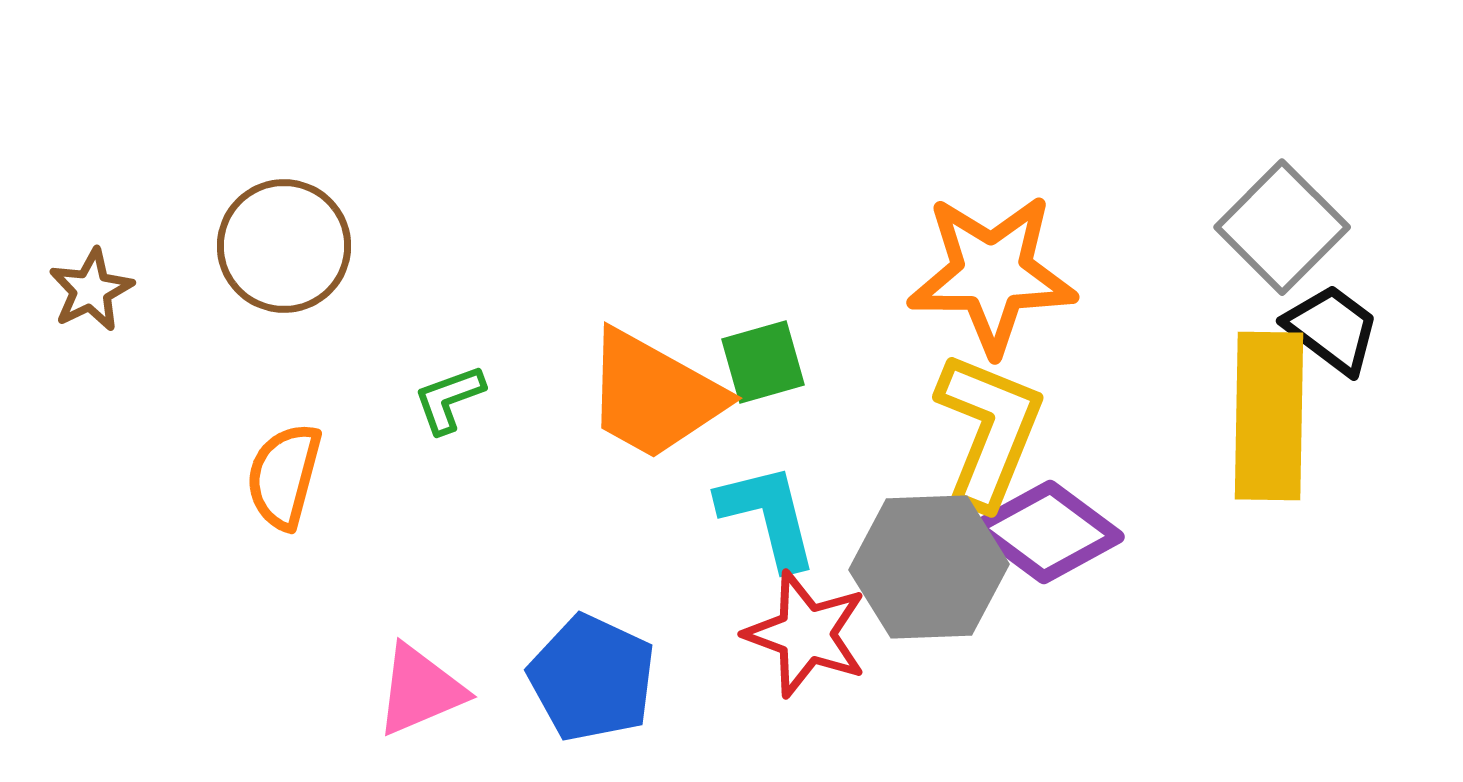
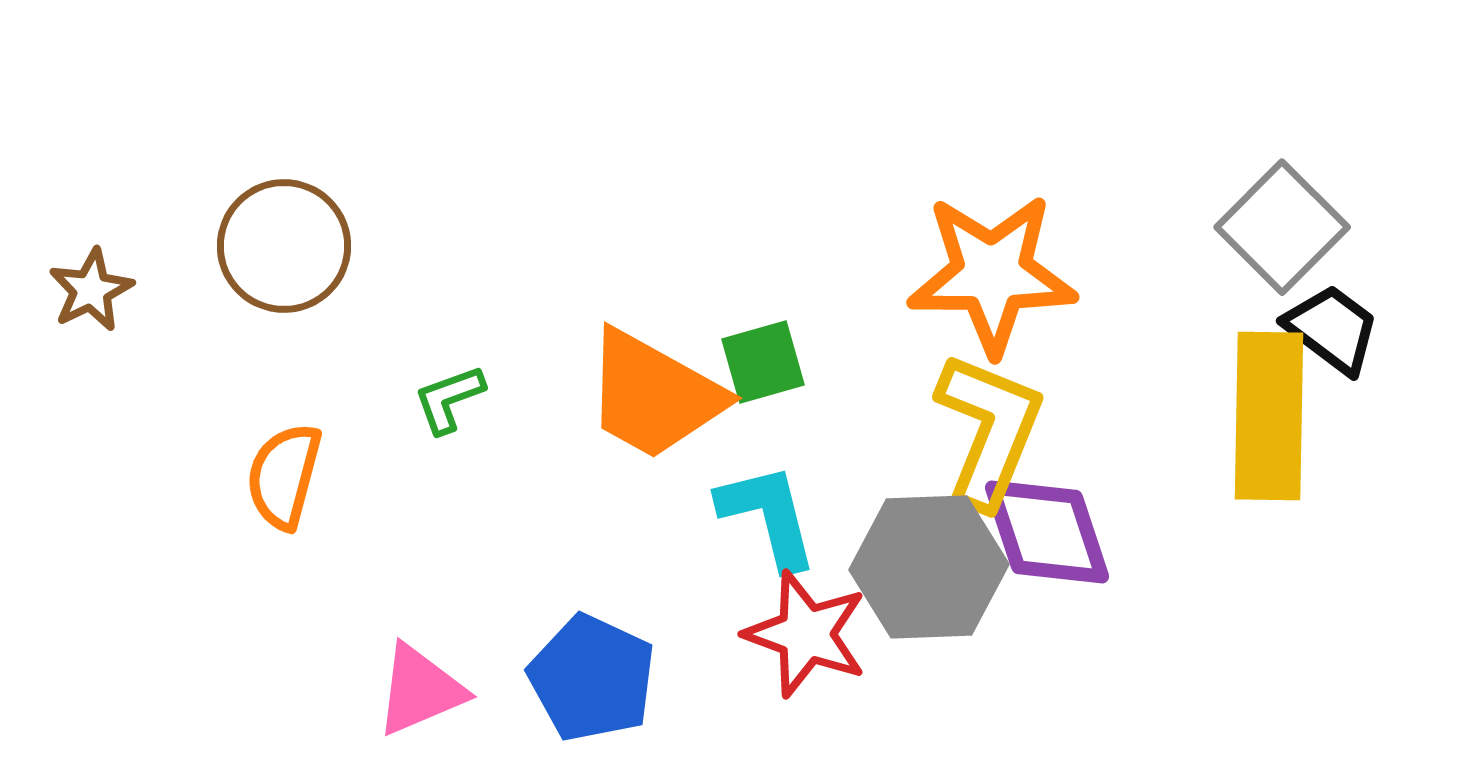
purple diamond: rotated 35 degrees clockwise
